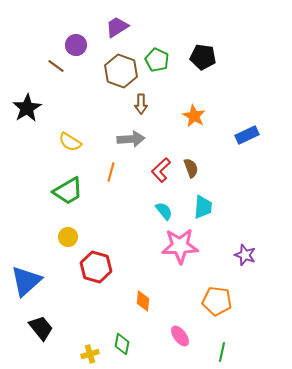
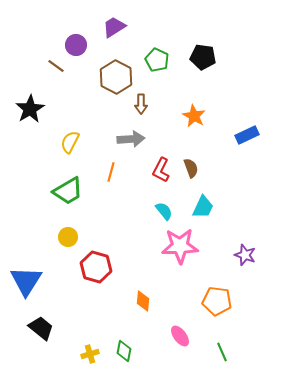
purple trapezoid: moved 3 px left
brown hexagon: moved 5 px left, 6 px down; rotated 8 degrees clockwise
black star: moved 3 px right, 1 px down
yellow semicircle: rotated 85 degrees clockwise
red L-shape: rotated 20 degrees counterclockwise
cyan trapezoid: rotated 20 degrees clockwise
blue triangle: rotated 16 degrees counterclockwise
black trapezoid: rotated 12 degrees counterclockwise
green diamond: moved 2 px right, 7 px down
green line: rotated 36 degrees counterclockwise
